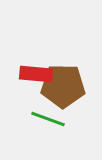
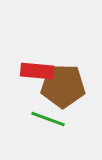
red rectangle: moved 1 px right, 3 px up
